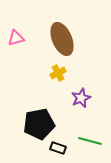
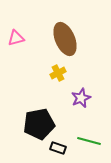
brown ellipse: moved 3 px right
green line: moved 1 px left
